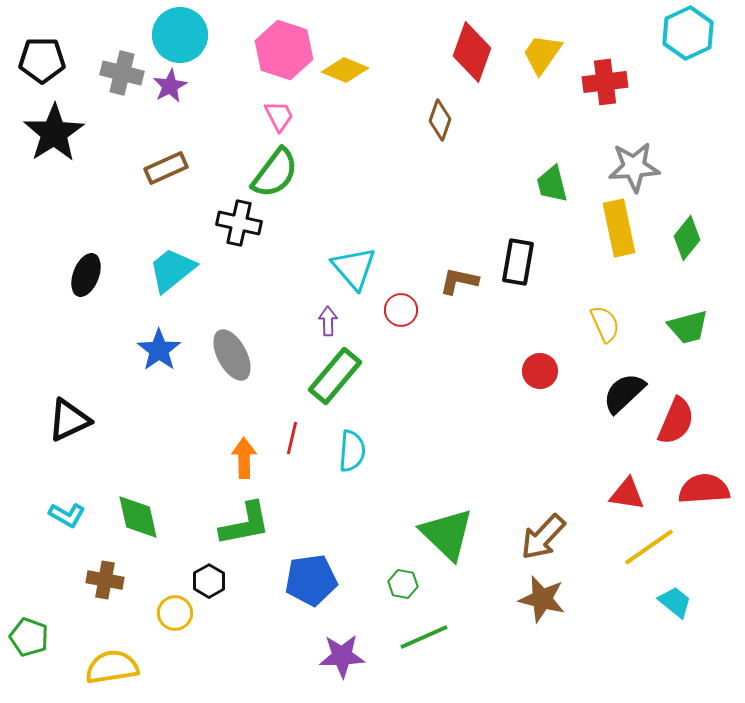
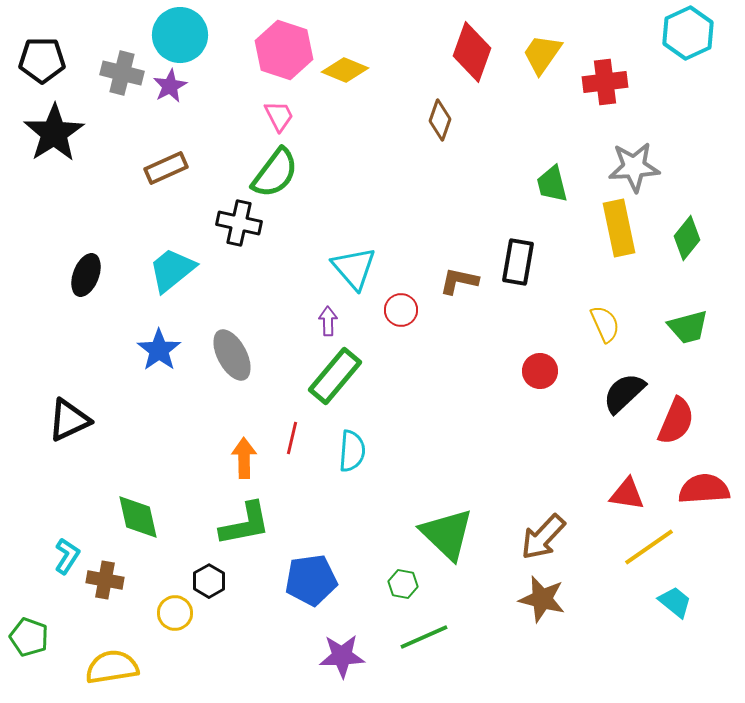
cyan L-shape at (67, 515): moved 41 px down; rotated 87 degrees counterclockwise
